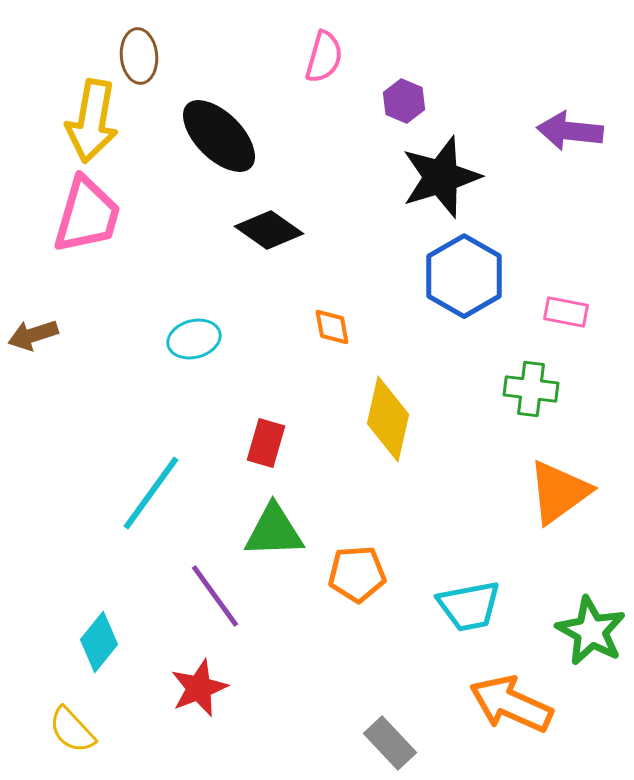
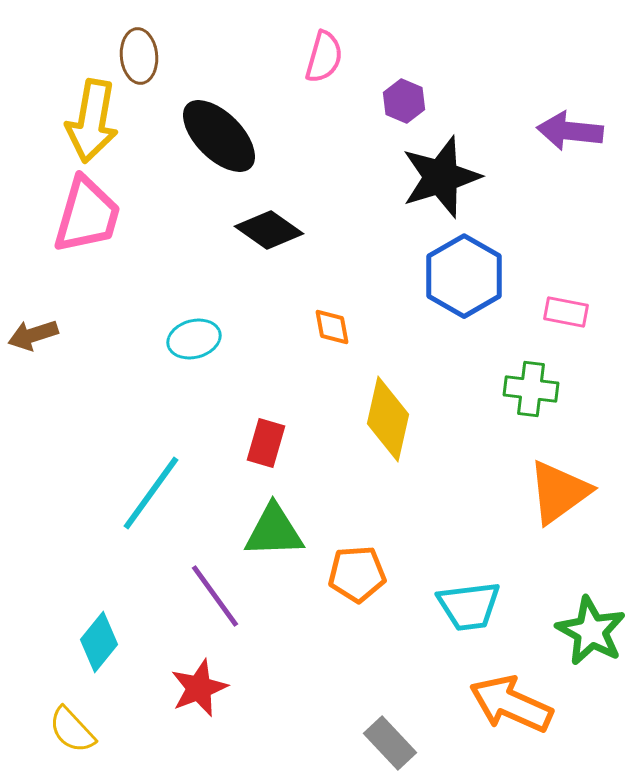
cyan trapezoid: rotated 4 degrees clockwise
